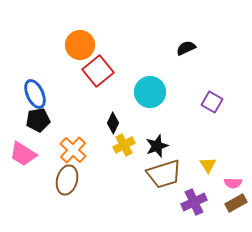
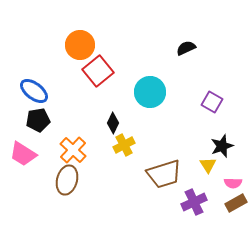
blue ellipse: moved 1 px left, 3 px up; rotated 28 degrees counterclockwise
black star: moved 65 px right
